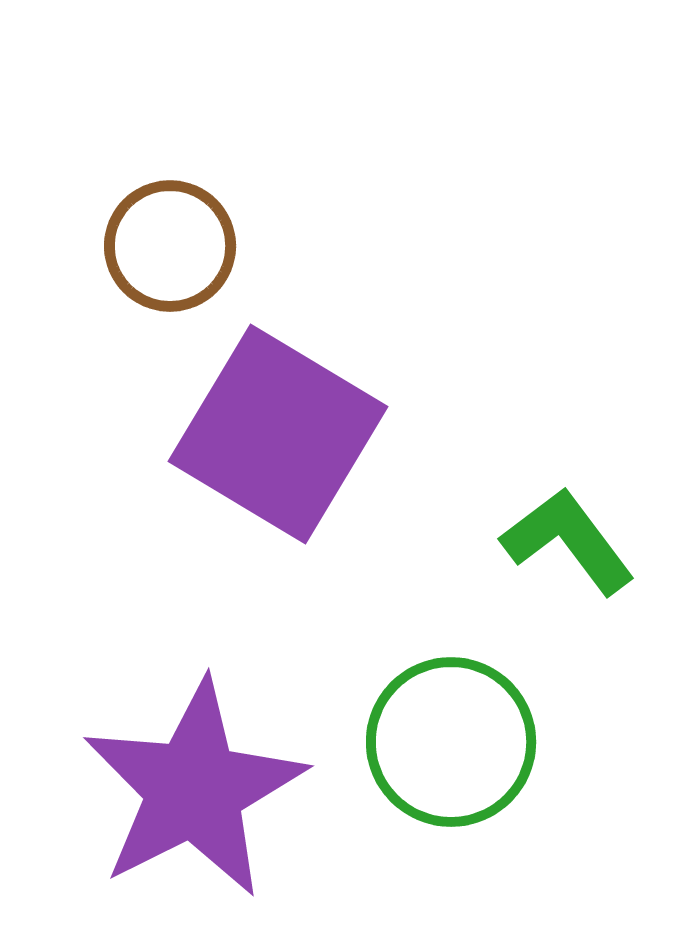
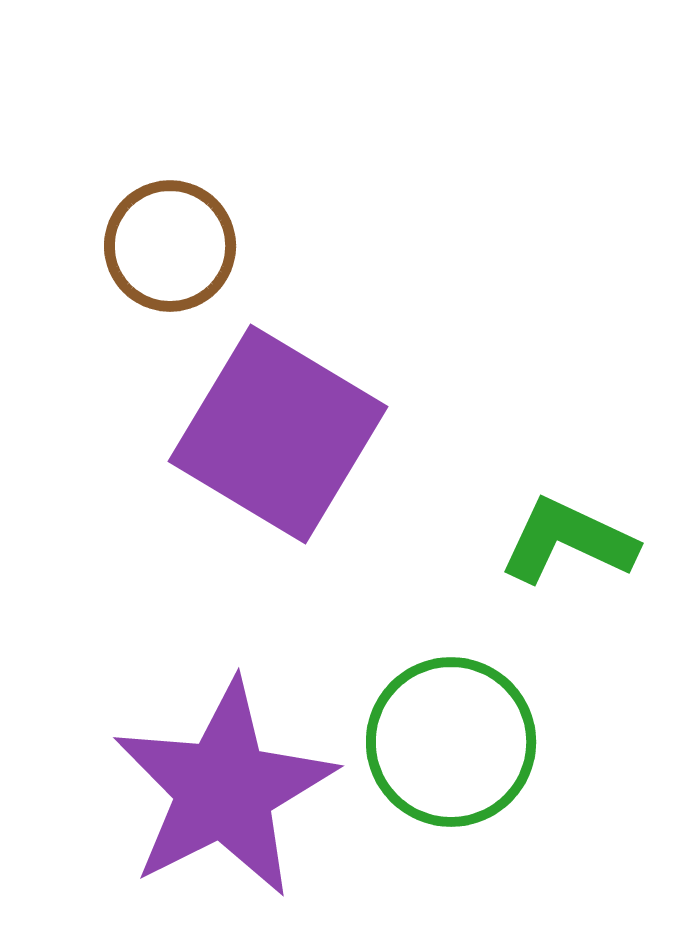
green L-shape: rotated 28 degrees counterclockwise
purple star: moved 30 px right
